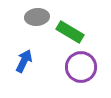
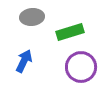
gray ellipse: moved 5 px left
green rectangle: rotated 48 degrees counterclockwise
